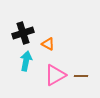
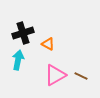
cyan arrow: moved 8 px left, 1 px up
brown line: rotated 24 degrees clockwise
